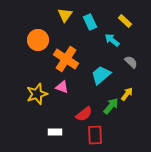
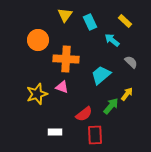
orange cross: rotated 30 degrees counterclockwise
